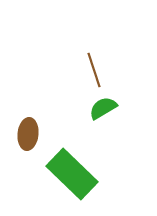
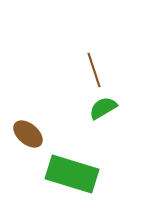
brown ellipse: rotated 56 degrees counterclockwise
green rectangle: rotated 27 degrees counterclockwise
